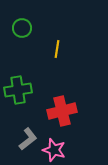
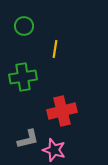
green circle: moved 2 px right, 2 px up
yellow line: moved 2 px left
green cross: moved 5 px right, 13 px up
gray L-shape: rotated 25 degrees clockwise
